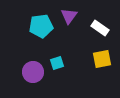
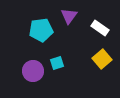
cyan pentagon: moved 4 px down
yellow square: rotated 30 degrees counterclockwise
purple circle: moved 1 px up
